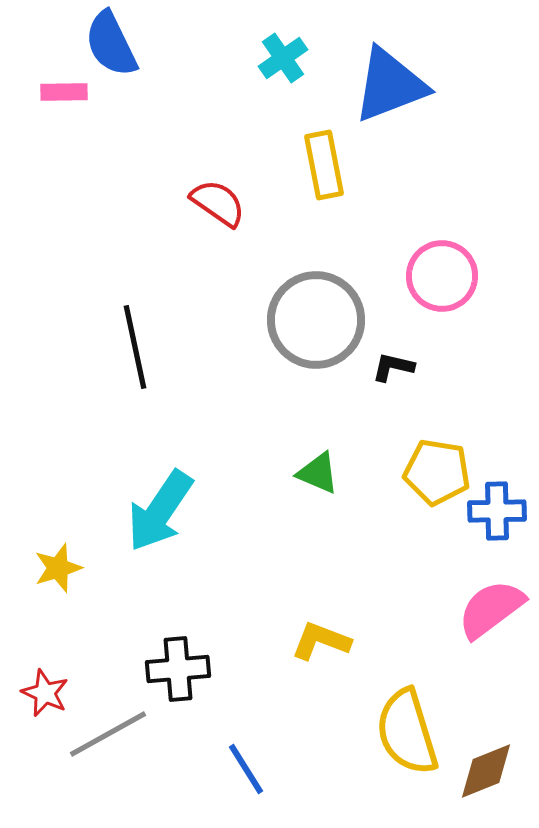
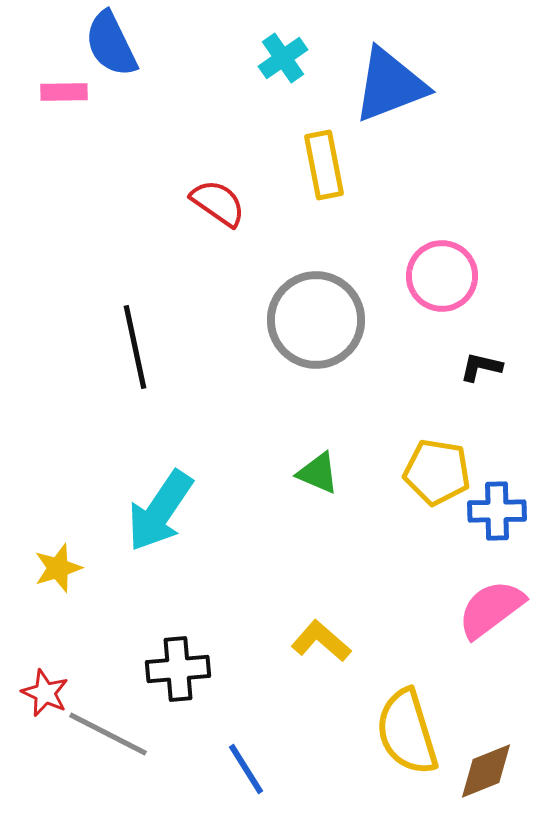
black L-shape: moved 88 px right
yellow L-shape: rotated 20 degrees clockwise
gray line: rotated 56 degrees clockwise
